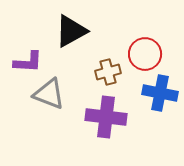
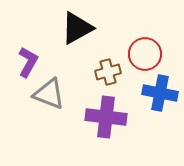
black triangle: moved 6 px right, 3 px up
purple L-shape: rotated 64 degrees counterclockwise
